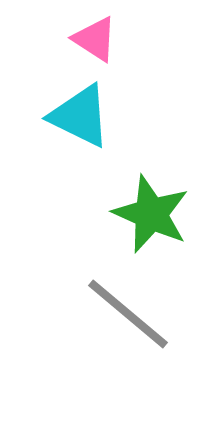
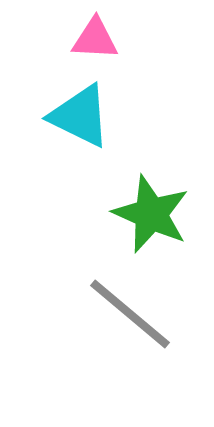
pink triangle: rotated 30 degrees counterclockwise
gray line: moved 2 px right
